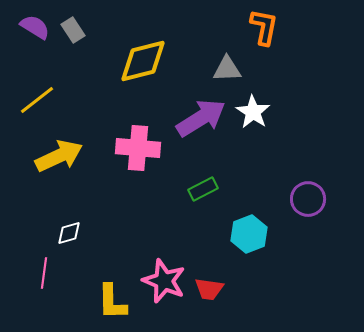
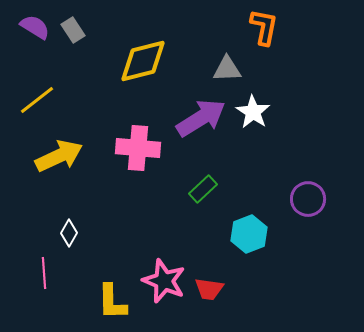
green rectangle: rotated 16 degrees counterclockwise
white diamond: rotated 44 degrees counterclockwise
pink line: rotated 12 degrees counterclockwise
